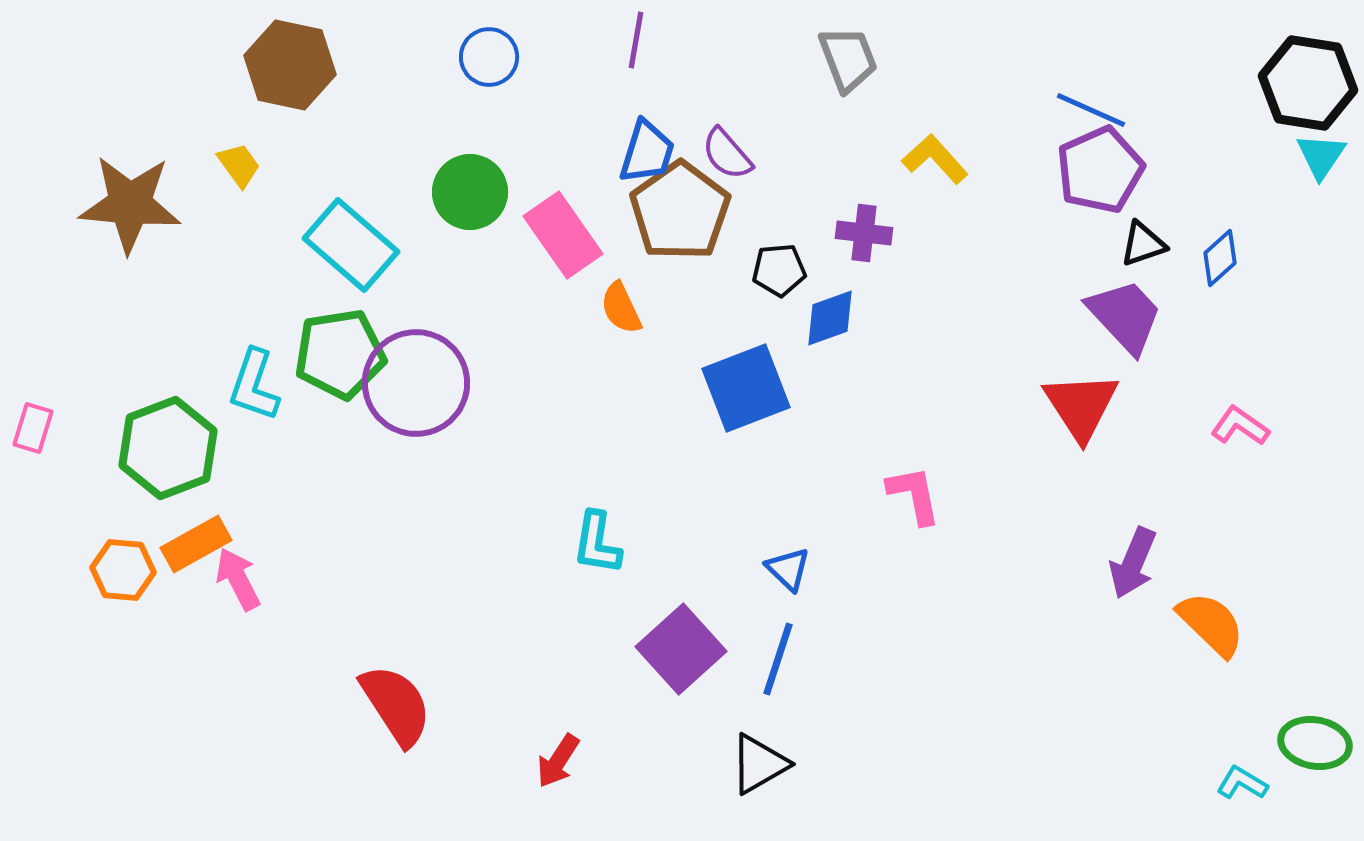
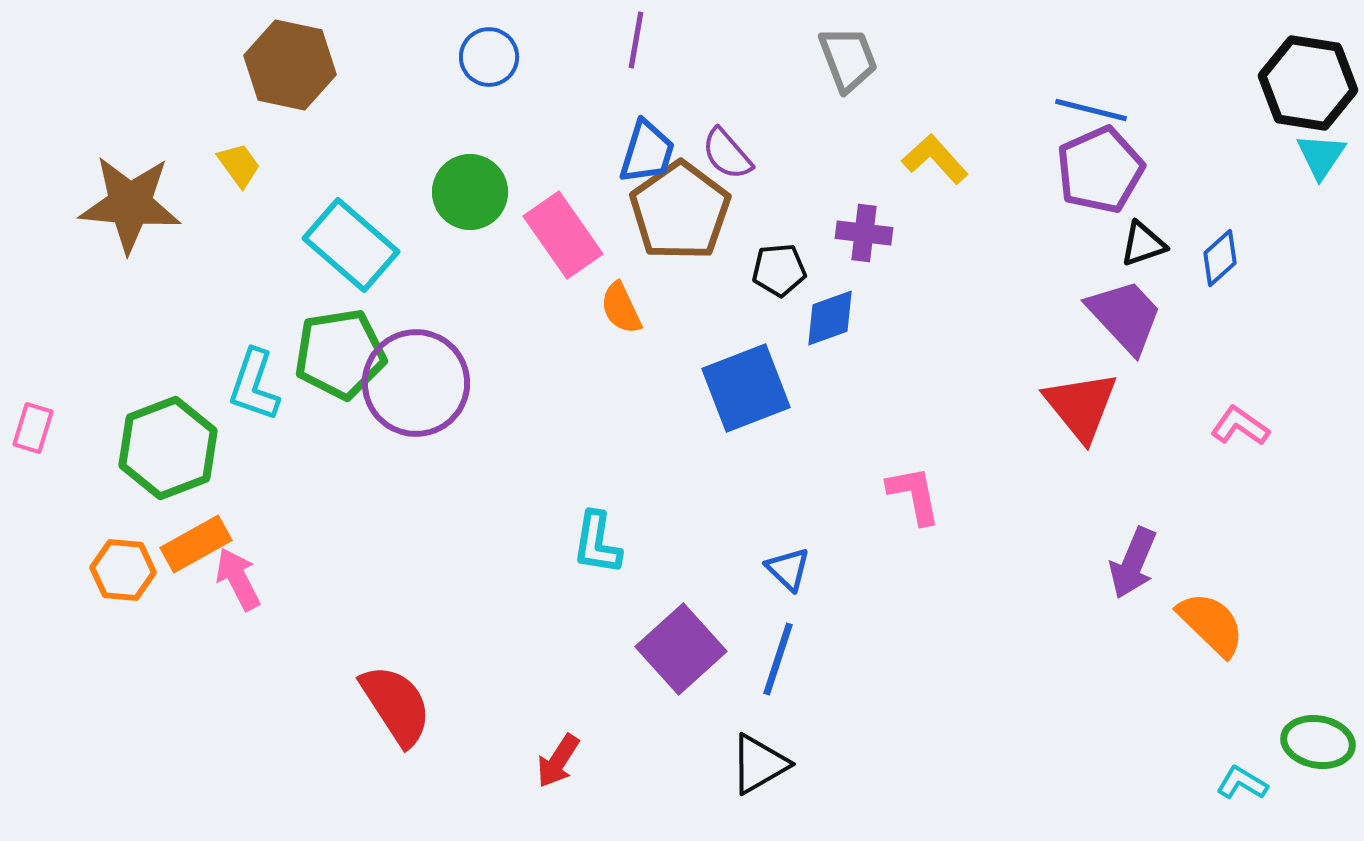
blue line at (1091, 110): rotated 10 degrees counterclockwise
red triangle at (1081, 406): rotated 6 degrees counterclockwise
green ellipse at (1315, 743): moved 3 px right, 1 px up
